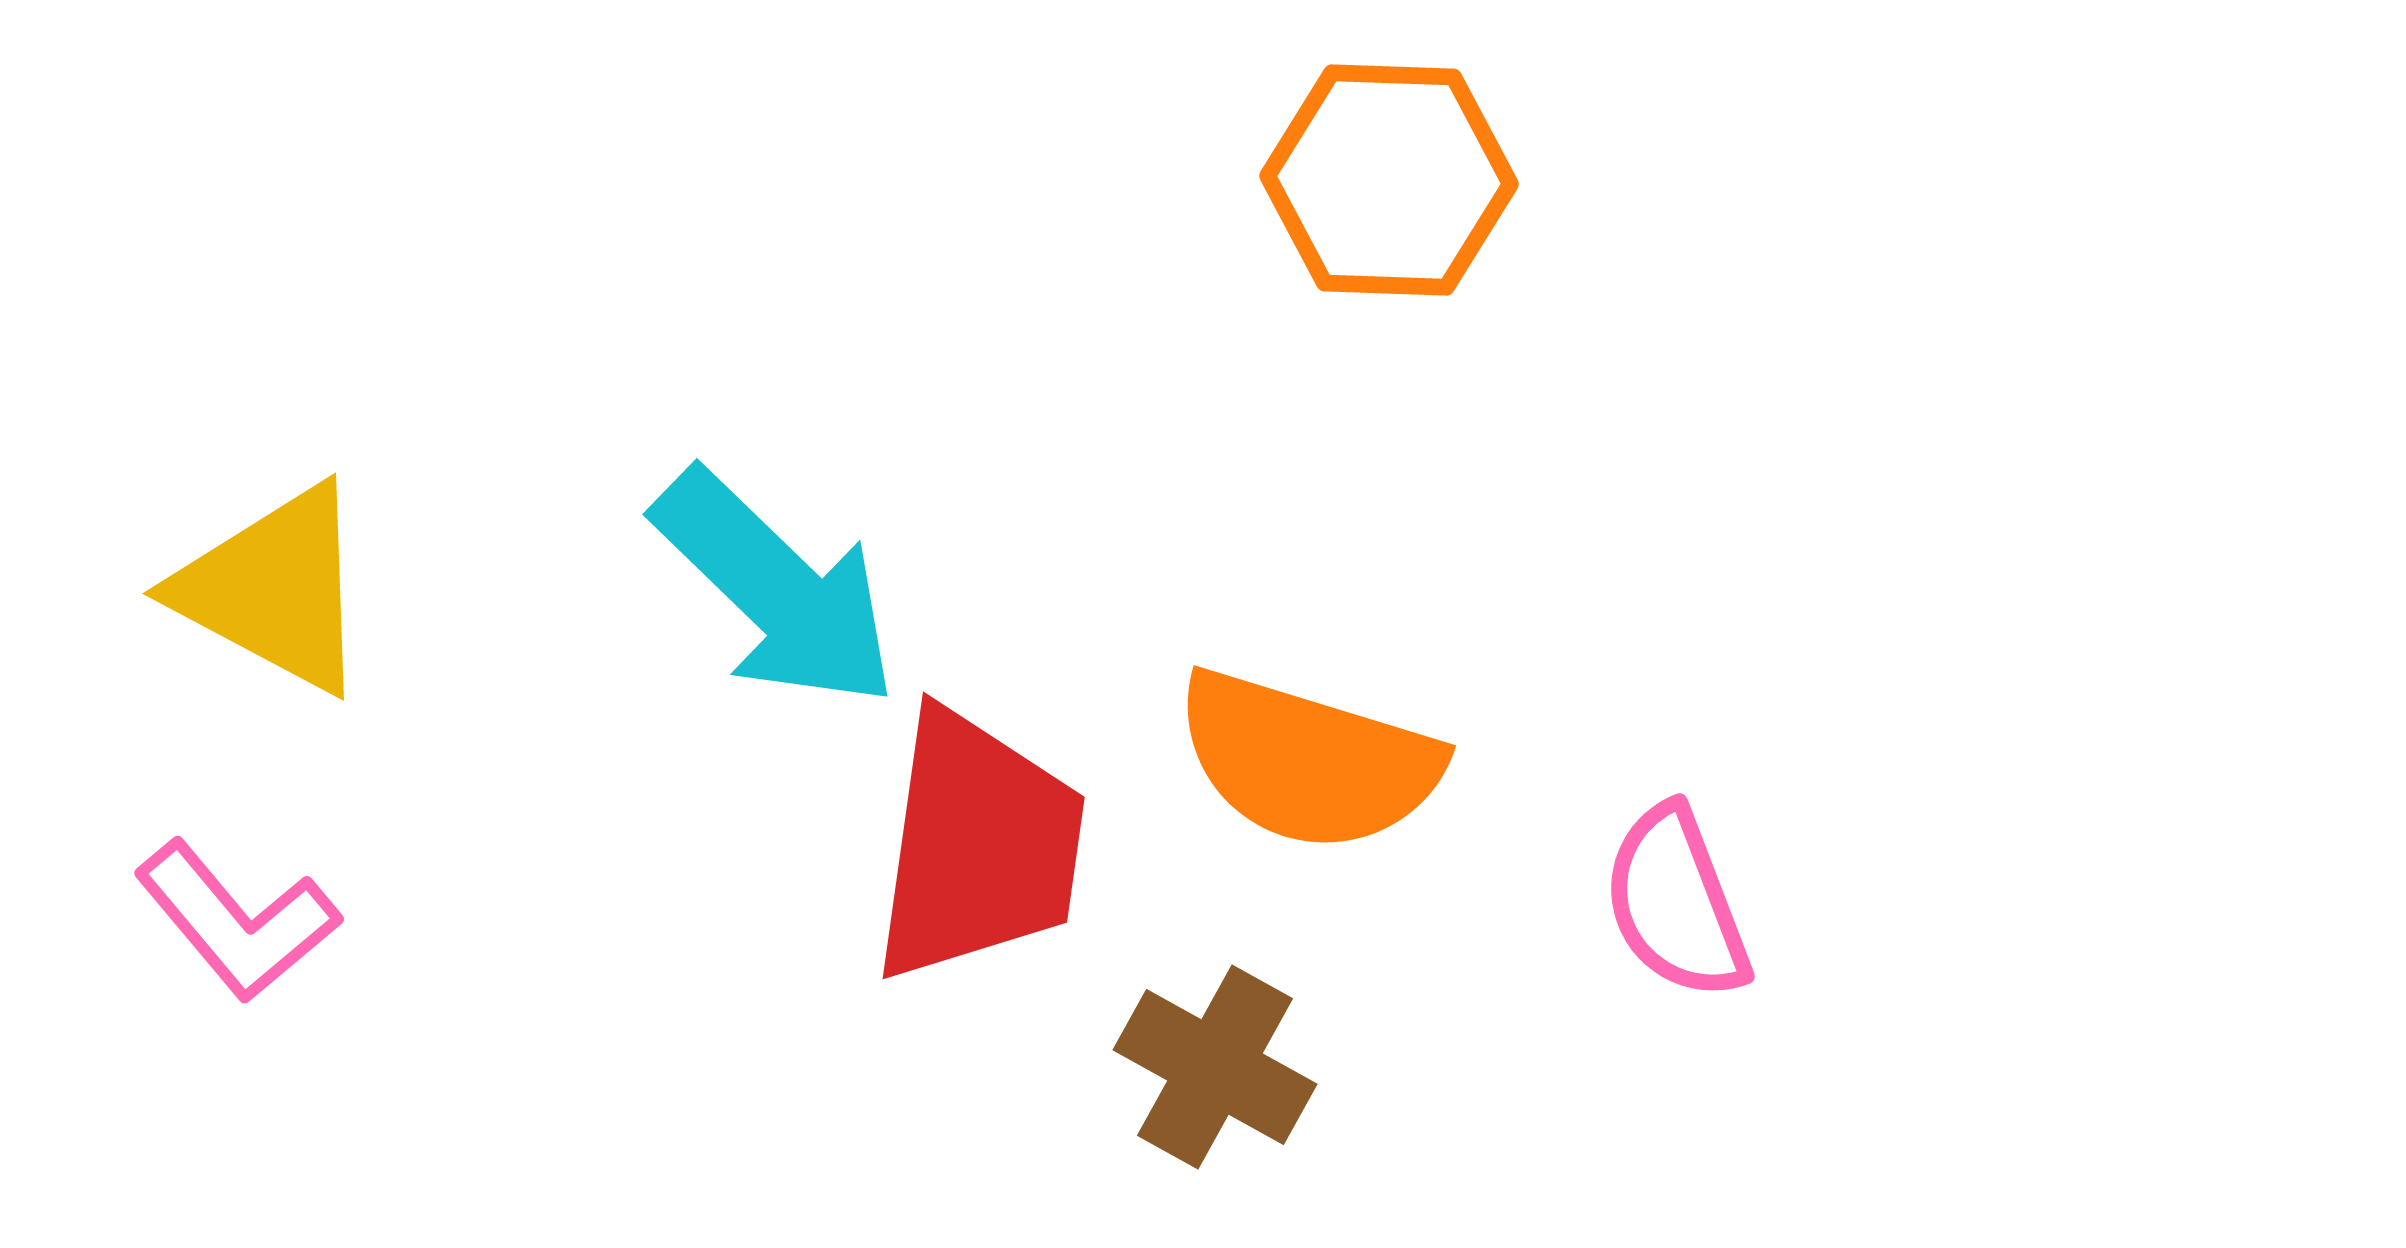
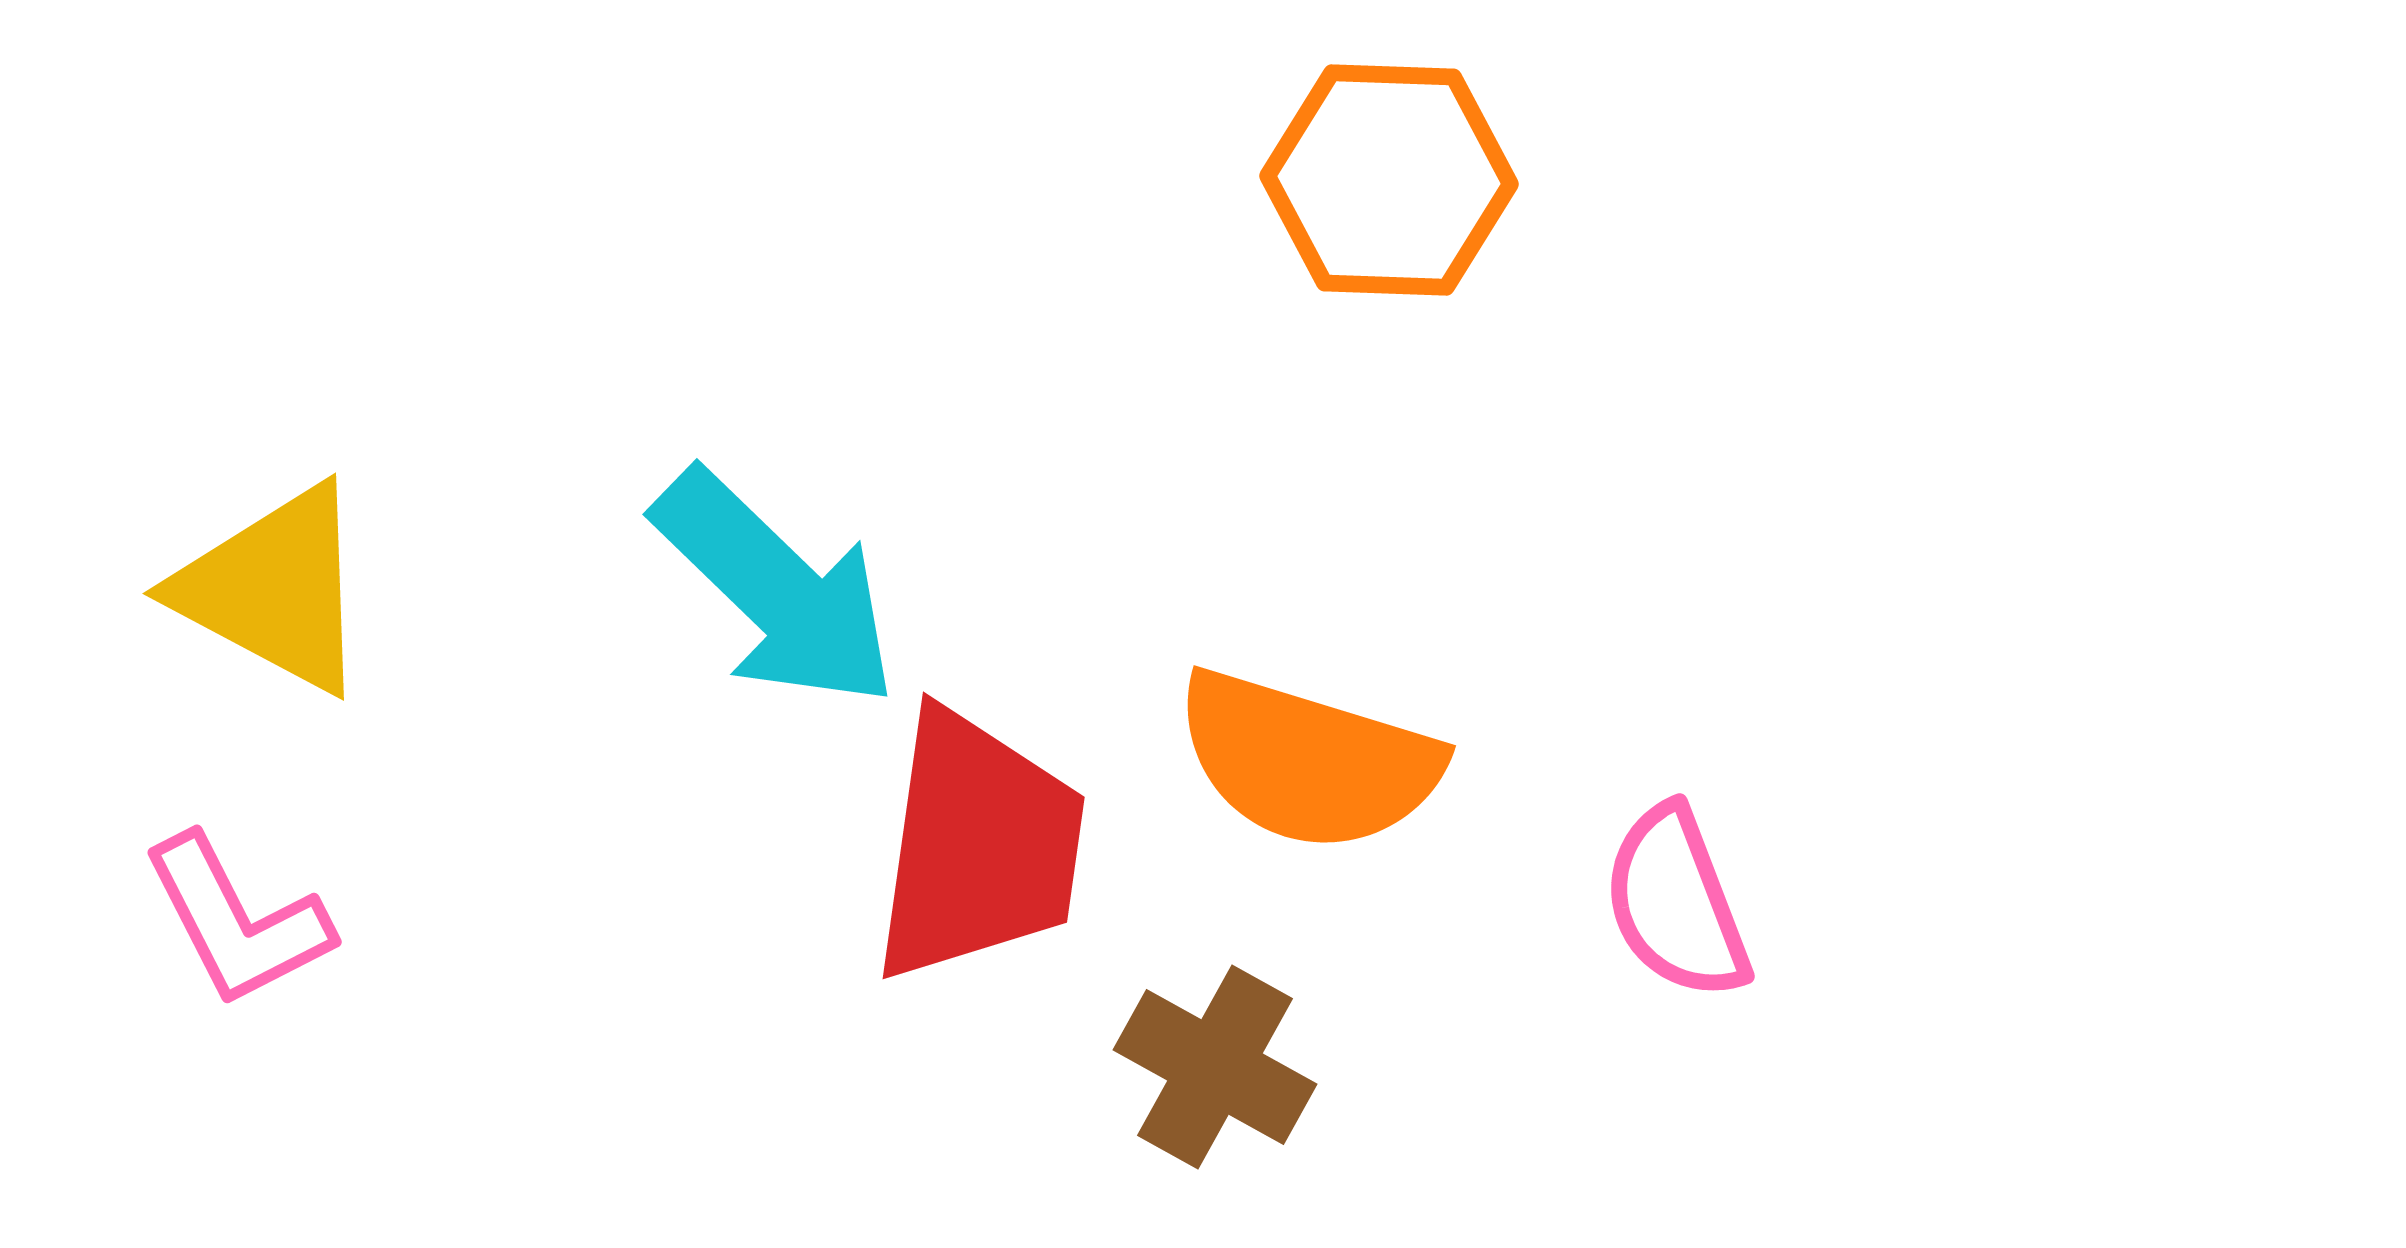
pink L-shape: rotated 13 degrees clockwise
